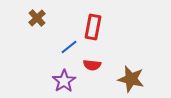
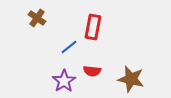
brown cross: rotated 12 degrees counterclockwise
red semicircle: moved 6 px down
